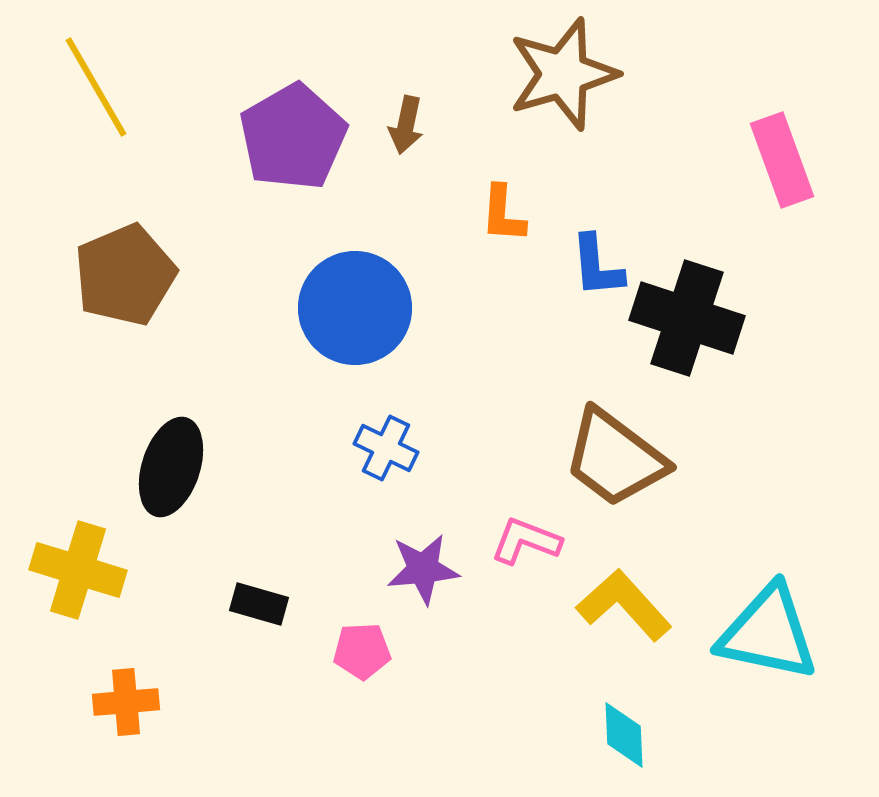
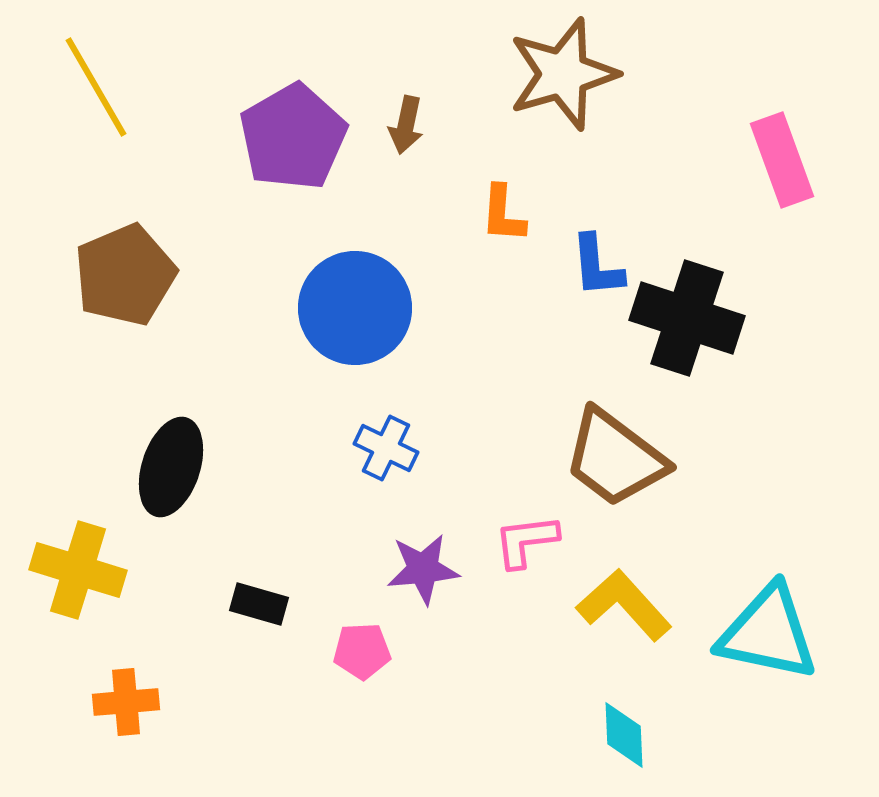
pink L-shape: rotated 28 degrees counterclockwise
